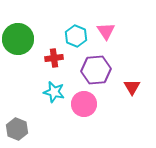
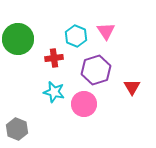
purple hexagon: rotated 12 degrees counterclockwise
